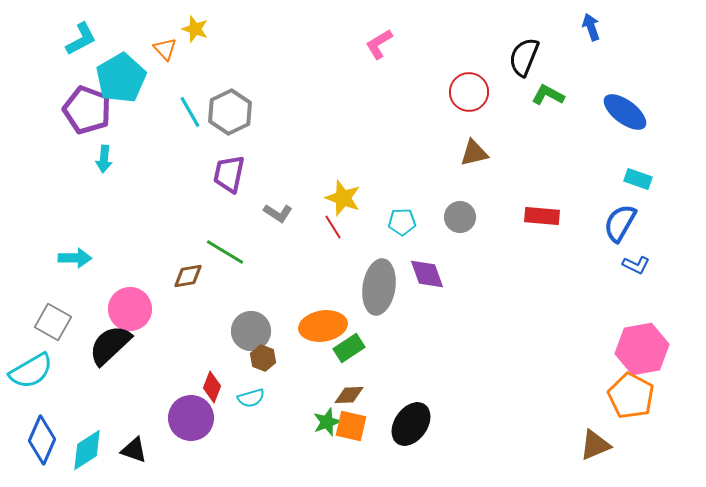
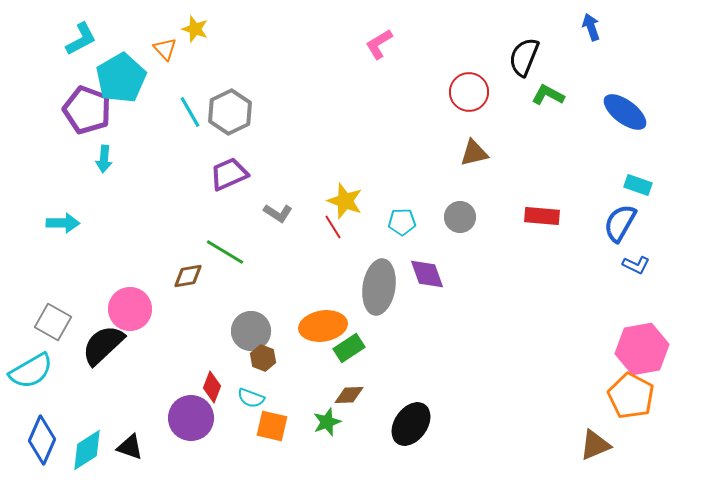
purple trapezoid at (229, 174): rotated 54 degrees clockwise
cyan rectangle at (638, 179): moved 6 px down
yellow star at (343, 198): moved 2 px right, 3 px down
cyan arrow at (75, 258): moved 12 px left, 35 px up
black semicircle at (110, 345): moved 7 px left
cyan semicircle at (251, 398): rotated 36 degrees clockwise
orange square at (351, 426): moved 79 px left
black triangle at (134, 450): moved 4 px left, 3 px up
